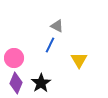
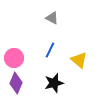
gray triangle: moved 5 px left, 8 px up
blue line: moved 5 px down
yellow triangle: rotated 18 degrees counterclockwise
black star: moved 13 px right; rotated 18 degrees clockwise
